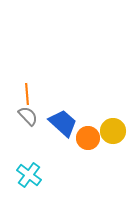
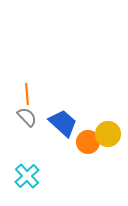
gray semicircle: moved 1 px left, 1 px down
yellow circle: moved 5 px left, 3 px down
orange circle: moved 4 px down
cyan cross: moved 2 px left, 1 px down; rotated 10 degrees clockwise
